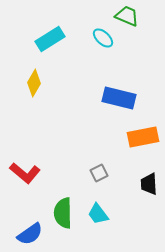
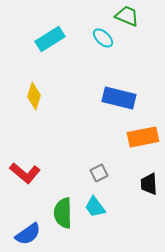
yellow diamond: moved 13 px down; rotated 12 degrees counterclockwise
cyan trapezoid: moved 3 px left, 7 px up
blue semicircle: moved 2 px left
